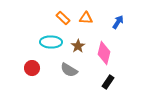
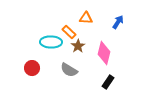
orange rectangle: moved 6 px right, 14 px down
